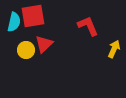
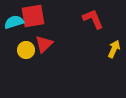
cyan semicircle: rotated 120 degrees counterclockwise
red L-shape: moved 5 px right, 7 px up
